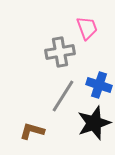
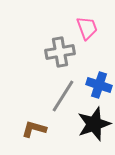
black star: moved 1 px down
brown L-shape: moved 2 px right, 2 px up
